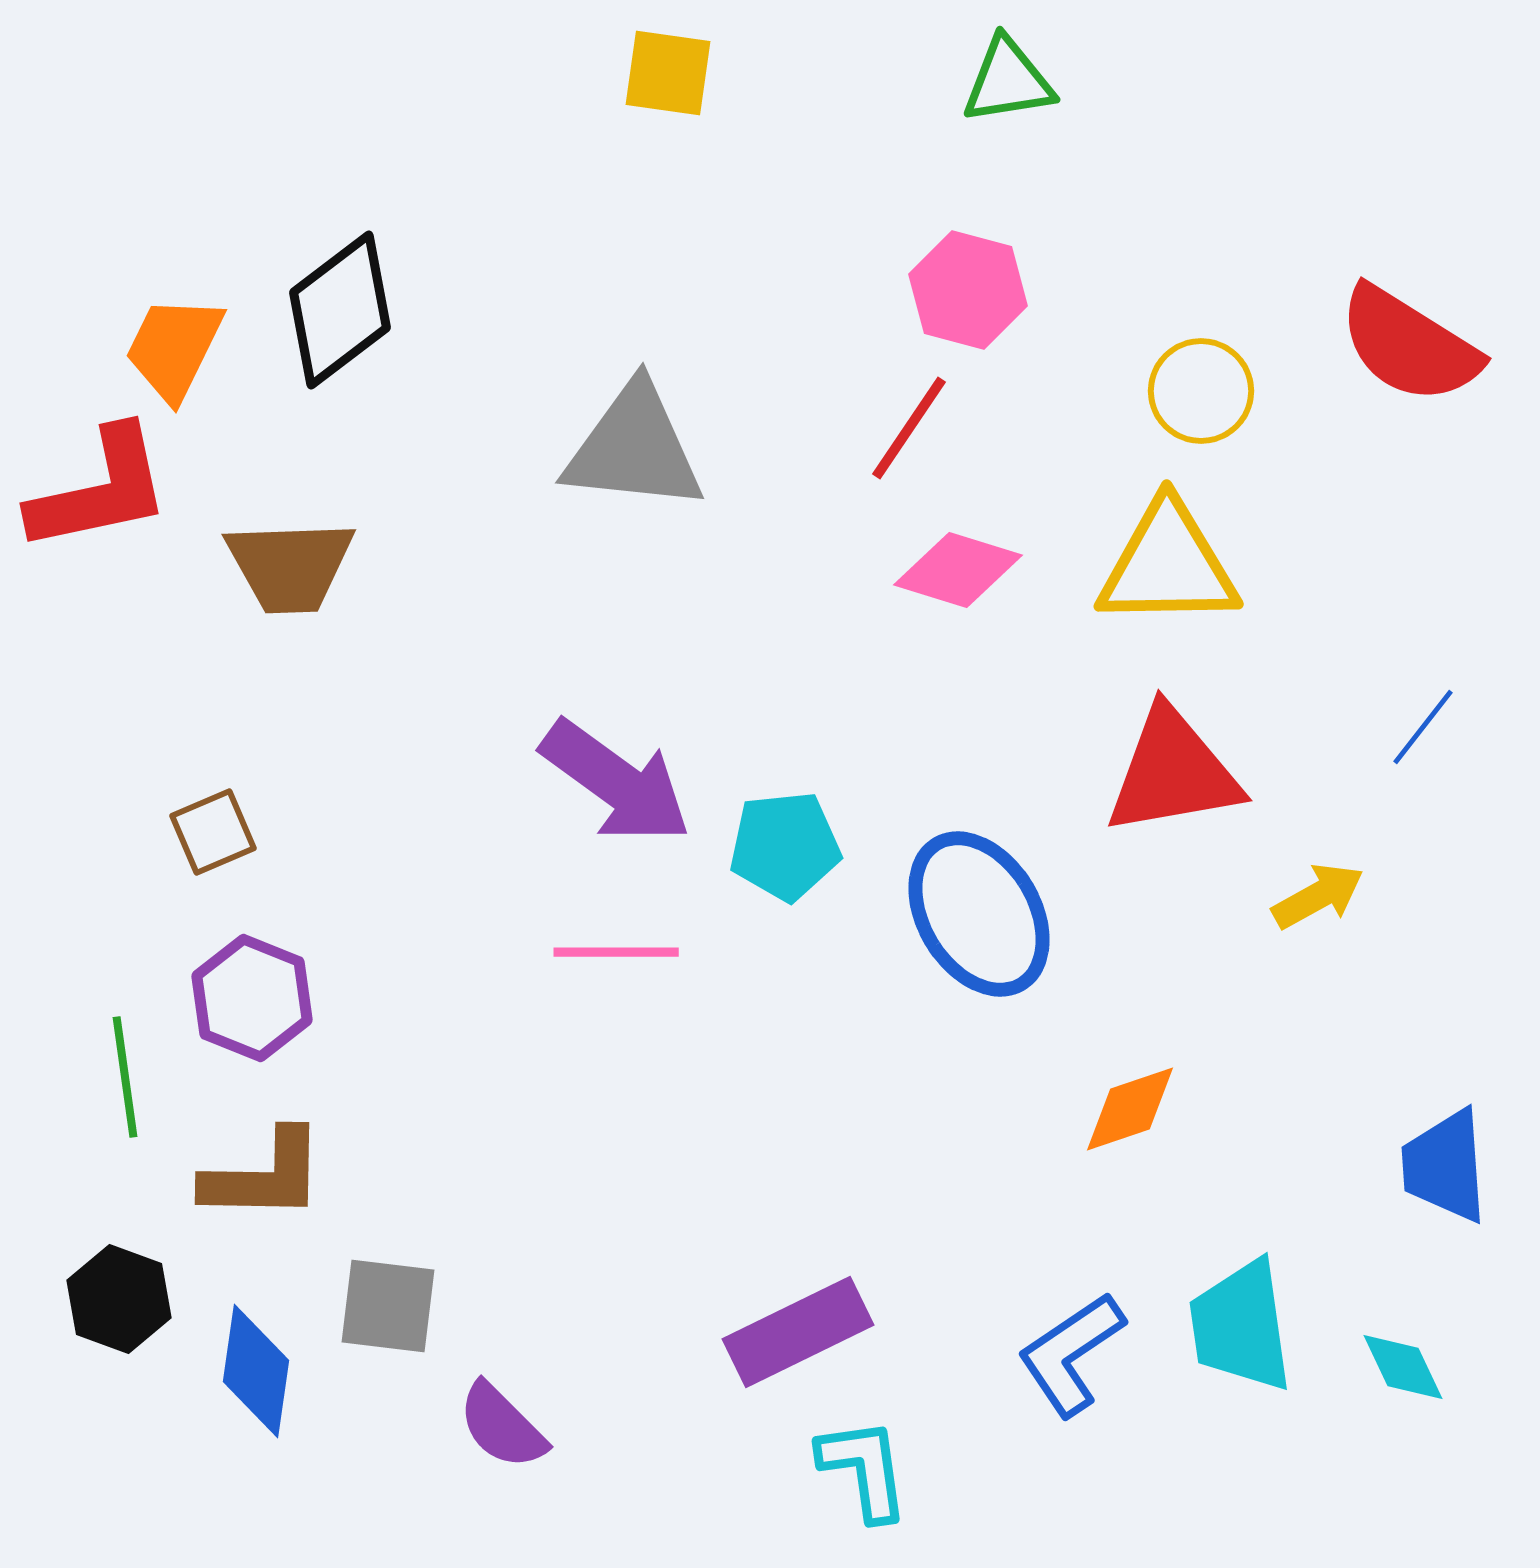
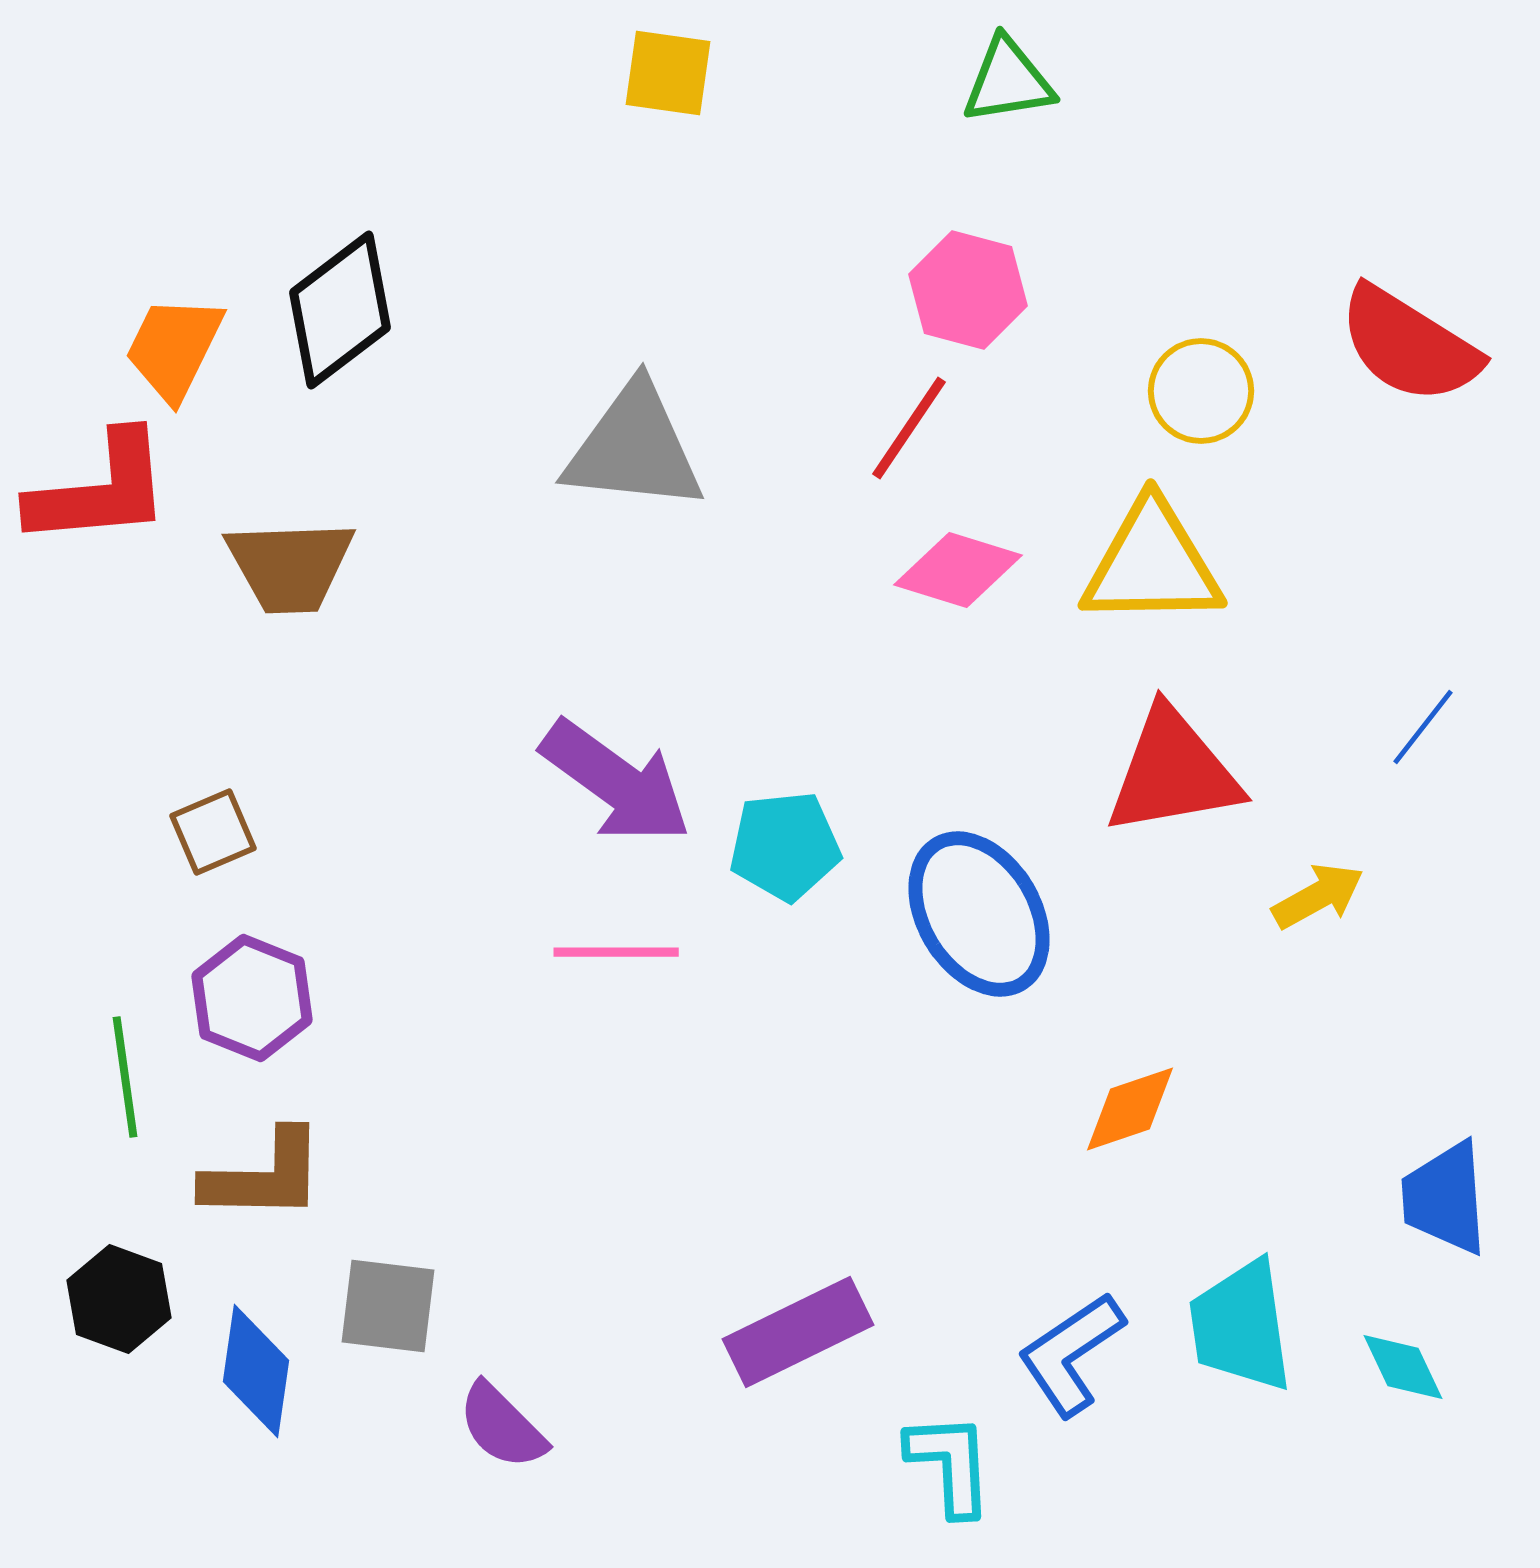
red L-shape: rotated 7 degrees clockwise
yellow triangle: moved 16 px left, 1 px up
blue trapezoid: moved 32 px down
cyan L-shape: moved 86 px right, 5 px up; rotated 5 degrees clockwise
